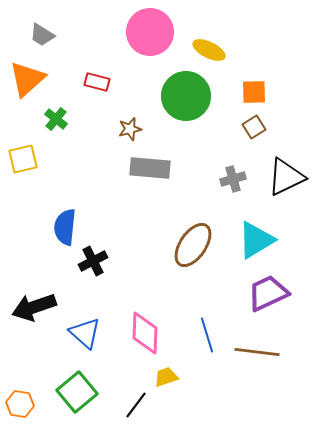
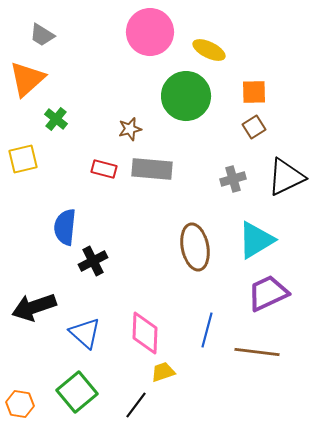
red rectangle: moved 7 px right, 87 px down
gray rectangle: moved 2 px right, 1 px down
brown ellipse: moved 2 px right, 2 px down; rotated 45 degrees counterclockwise
blue line: moved 5 px up; rotated 32 degrees clockwise
yellow trapezoid: moved 3 px left, 5 px up
